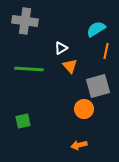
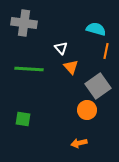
gray cross: moved 1 px left, 2 px down
cyan semicircle: rotated 48 degrees clockwise
white triangle: rotated 40 degrees counterclockwise
orange triangle: moved 1 px right, 1 px down
gray square: rotated 20 degrees counterclockwise
orange circle: moved 3 px right, 1 px down
green square: moved 2 px up; rotated 21 degrees clockwise
orange arrow: moved 2 px up
